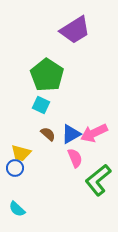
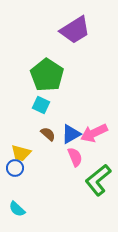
pink semicircle: moved 1 px up
